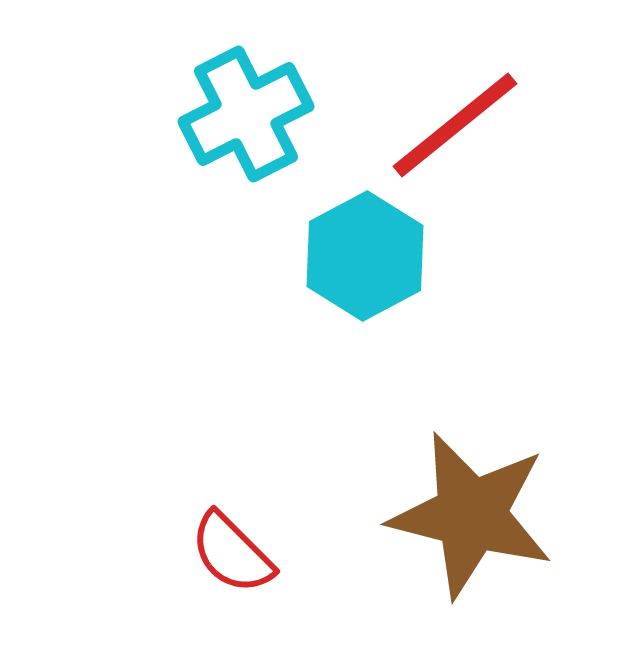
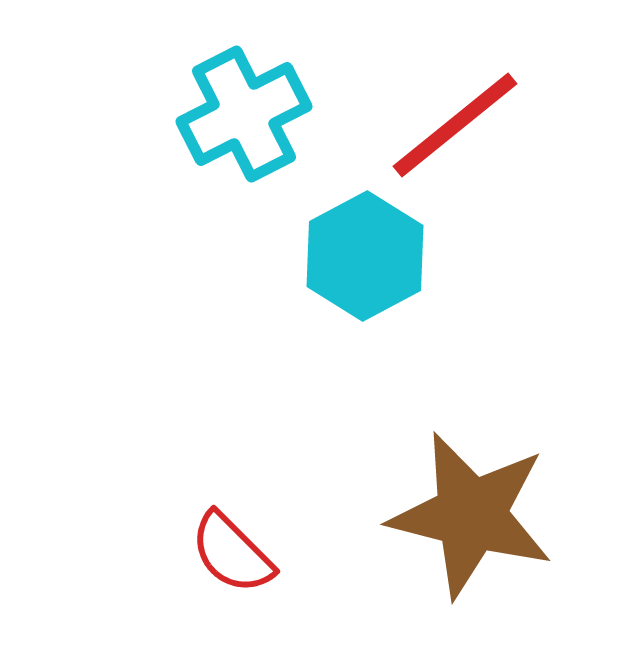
cyan cross: moved 2 px left
